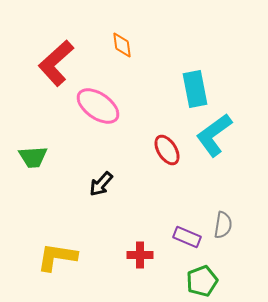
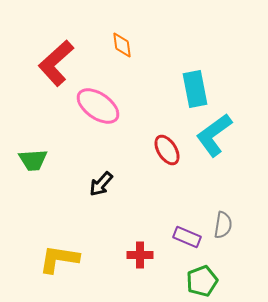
green trapezoid: moved 3 px down
yellow L-shape: moved 2 px right, 2 px down
